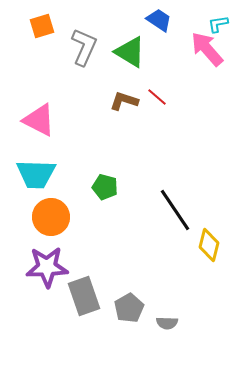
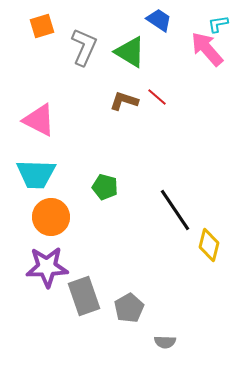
gray semicircle: moved 2 px left, 19 px down
